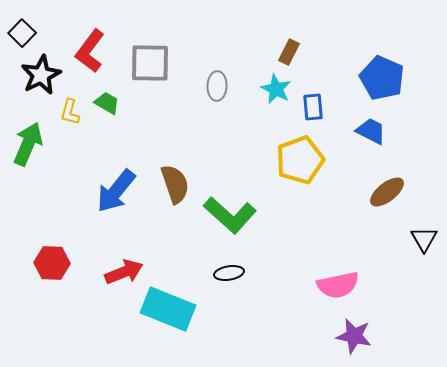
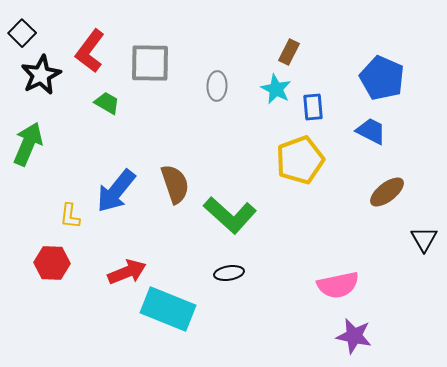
yellow L-shape: moved 104 px down; rotated 8 degrees counterclockwise
red arrow: moved 3 px right
